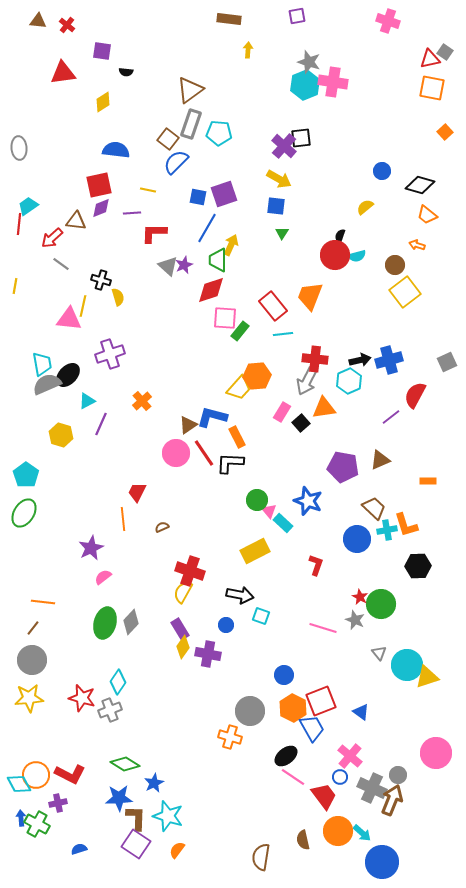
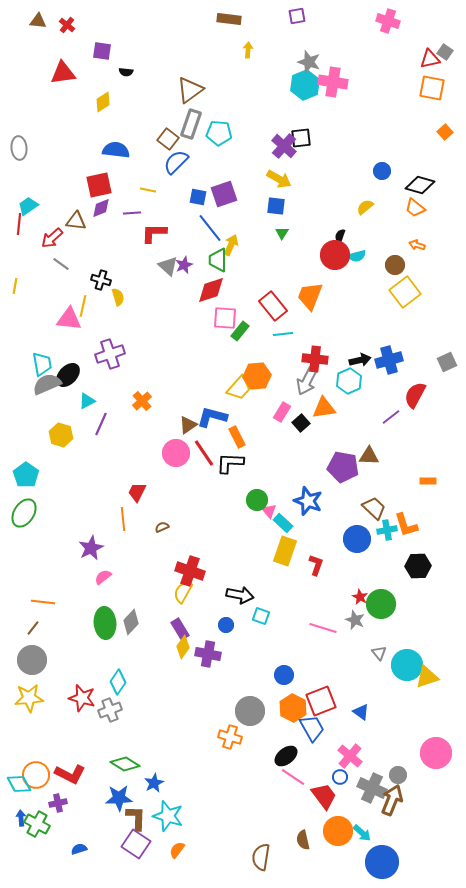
orange trapezoid at (427, 215): moved 12 px left, 7 px up
blue line at (207, 228): moved 3 px right; rotated 68 degrees counterclockwise
brown triangle at (380, 460): moved 11 px left, 4 px up; rotated 25 degrees clockwise
yellow rectangle at (255, 551): moved 30 px right; rotated 44 degrees counterclockwise
green ellipse at (105, 623): rotated 20 degrees counterclockwise
